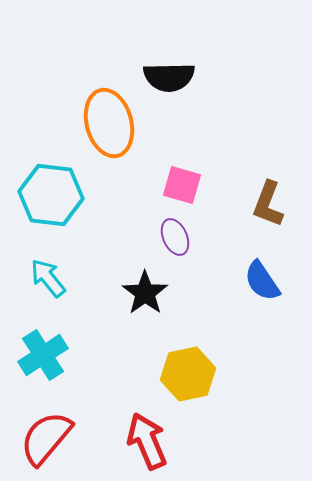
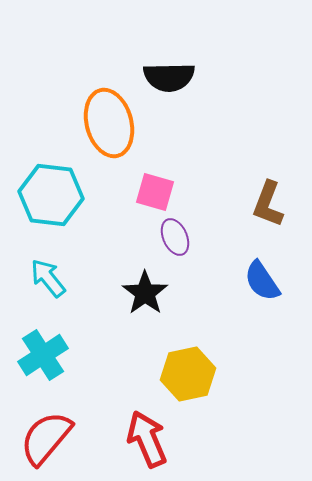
pink square: moved 27 px left, 7 px down
red arrow: moved 2 px up
